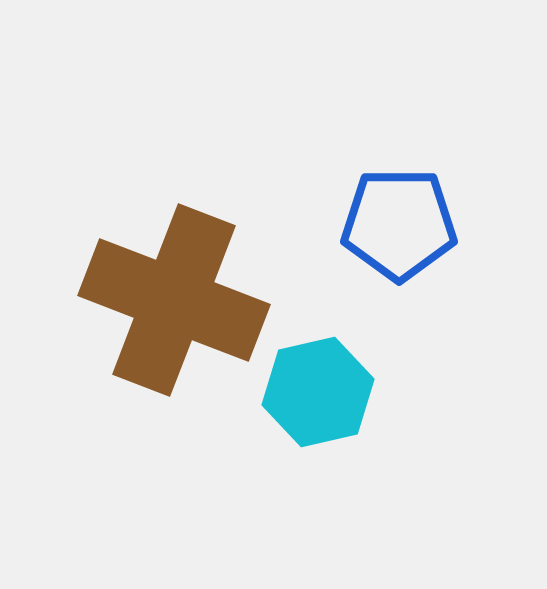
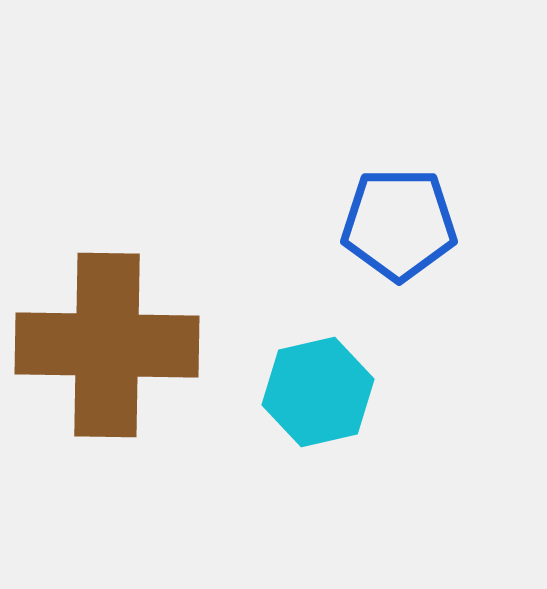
brown cross: moved 67 px left, 45 px down; rotated 20 degrees counterclockwise
